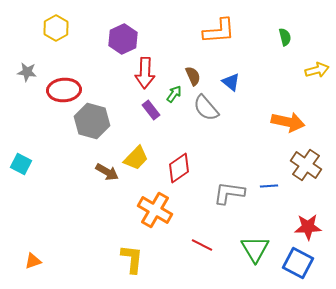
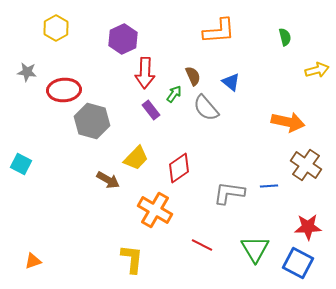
brown arrow: moved 1 px right, 8 px down
